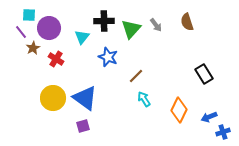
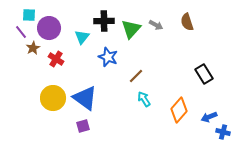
gray arrow: rotated 24 degrees counterclockwise
orange diamond: rotated 15 degrees clockwise
blue cross: rotated 32 degrees clockwise
